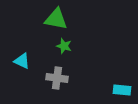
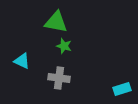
green triangle: moved 3 px down
gray cross: moved 2 px right
cyan rectangle: moved 1 px up; rotated 24 degrees counterclockwise
